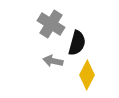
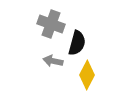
gray cross: rotated 12 degrees counterclockwise
